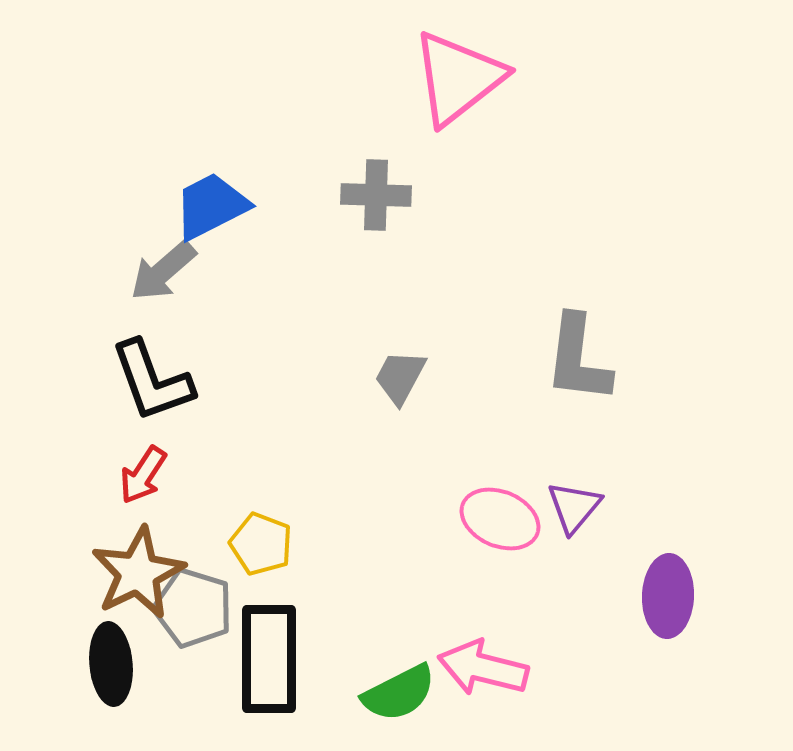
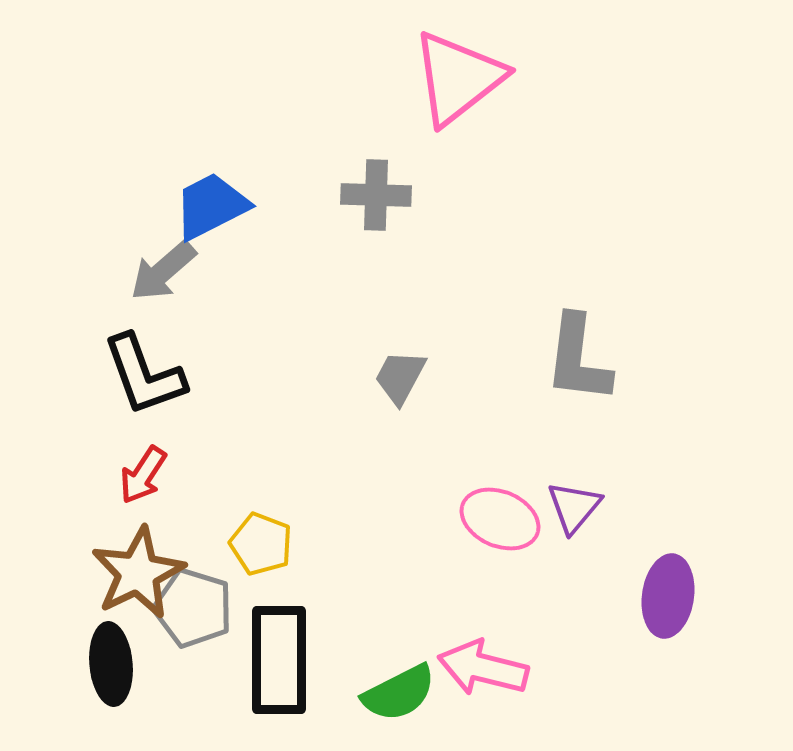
black L-shape: moved 8 px left, 6 px up
purple ellipse: rotated 6 degrees clockwise
black rectangle: moved 10 px right, 1 px down
